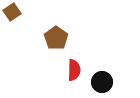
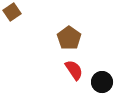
brown pentagon: moved 13 px right
red semicircle: rotated 35 degrees counterclockwise
